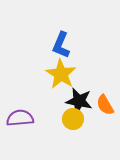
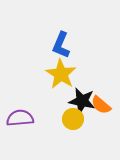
black star: moved 3 px right
orange semicircle: moved 4 px left; rotated 20 degrees counterclockwise
